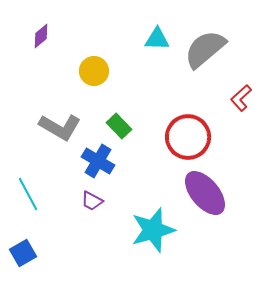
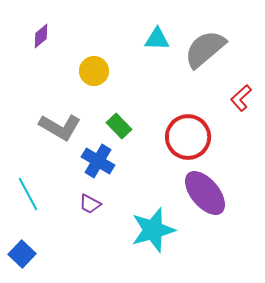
purple trapezoid: moved 2 px left, 3 px down
blue square: moved 1 px left, 1 px down; rotated 16 degrees counterclockwise
